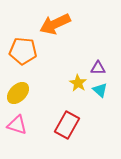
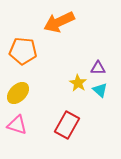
orange arrow: moved 4 px right, 2 px up
